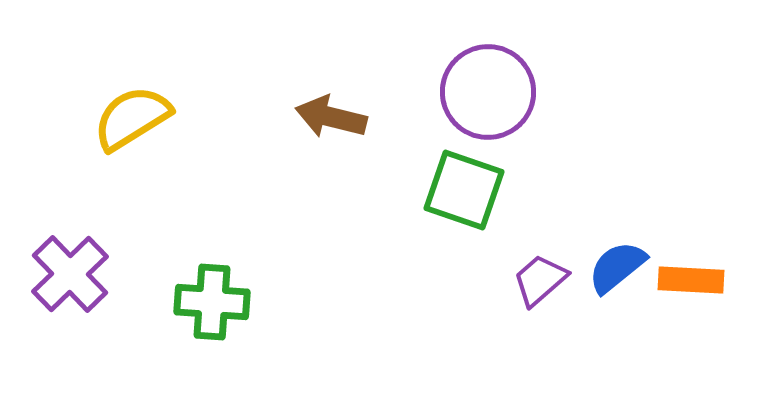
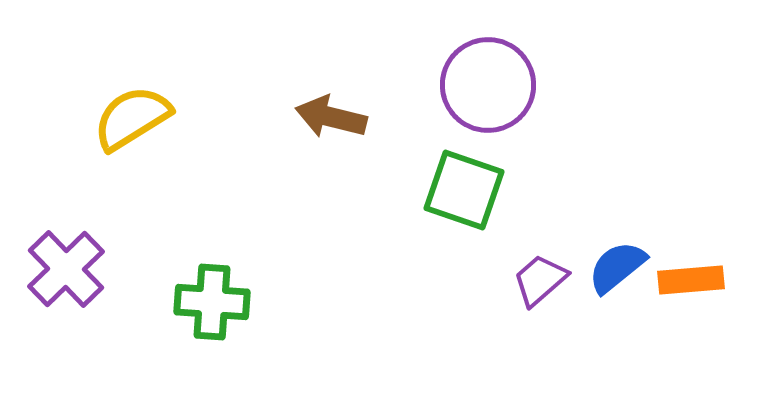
purple circle: moved 7 px up
purple cross: moved 4 px left, 5 px up
orange rectangle: rotated 8 degrees counterclockwise
